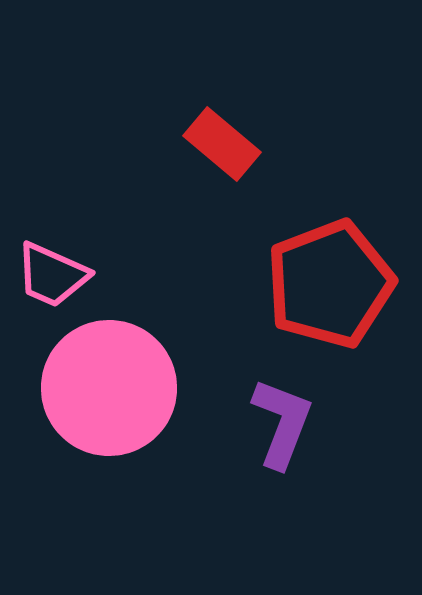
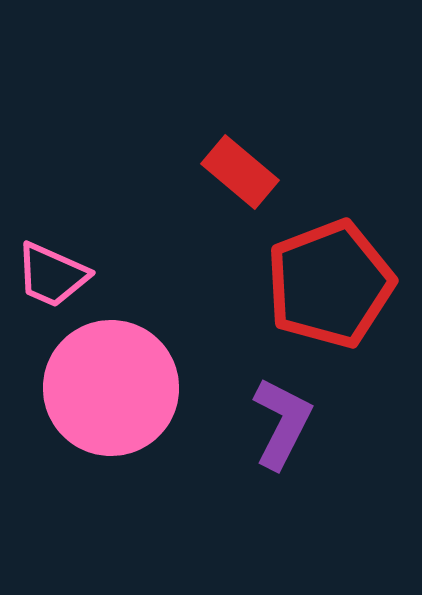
red rectangle: moved 18 px right, 28 px down
pink circle: moved 2 px right
purple L-shape: rotated 6 degrees clockwise
